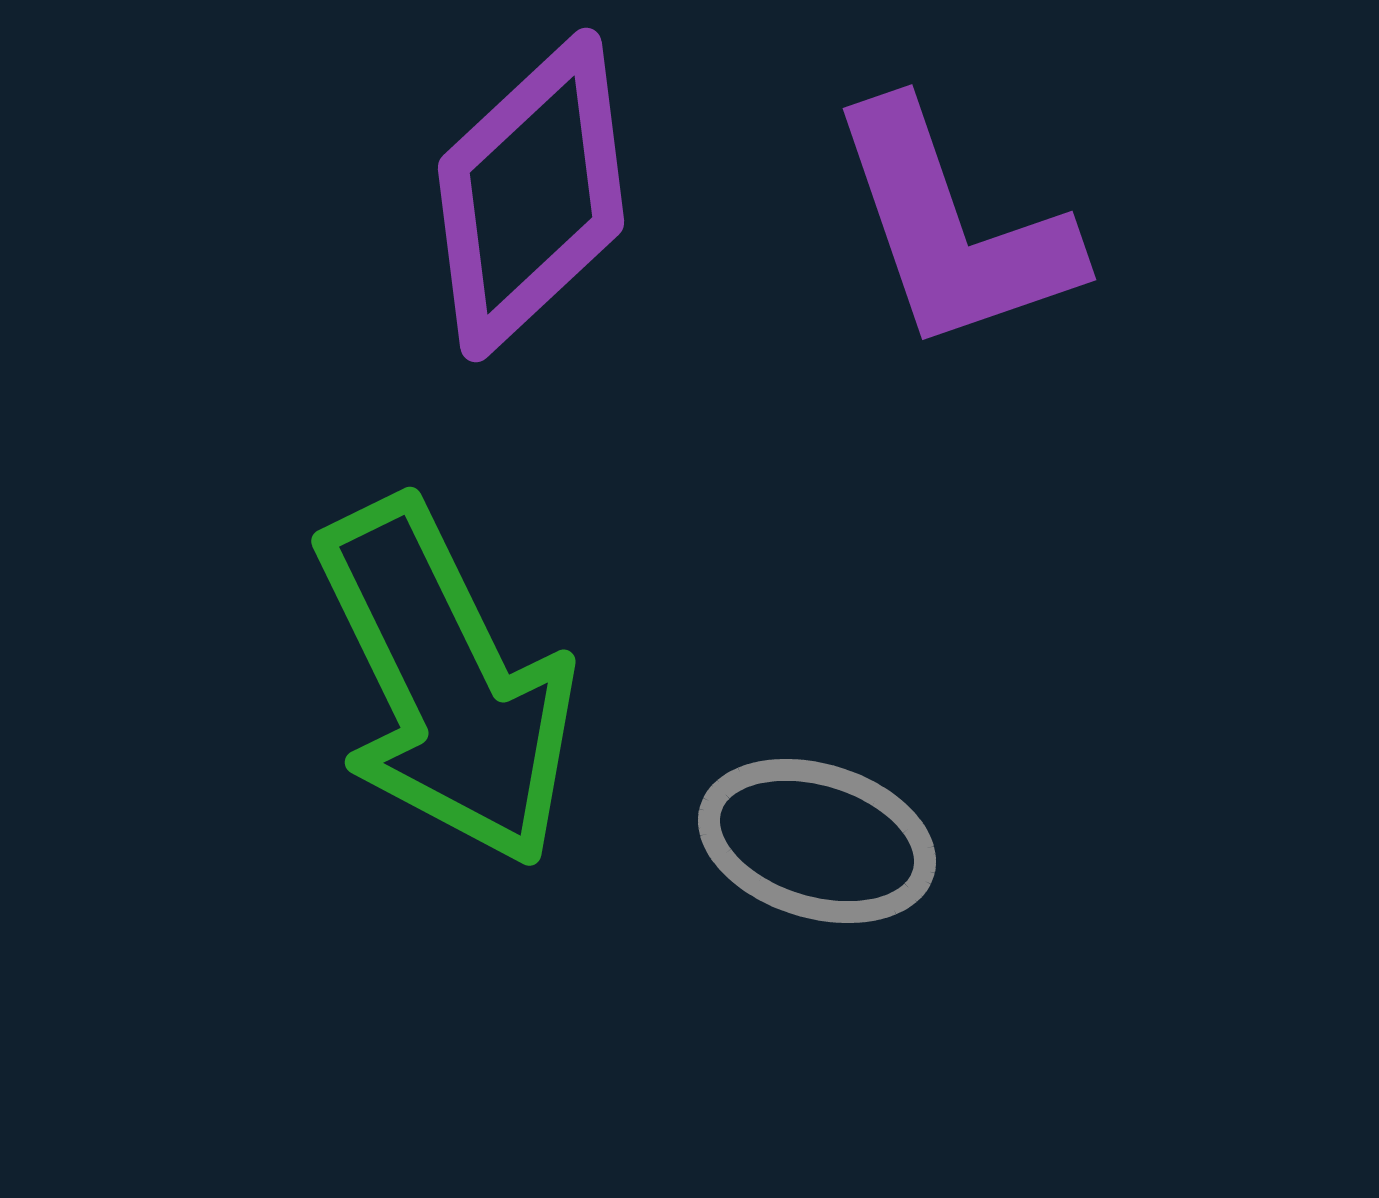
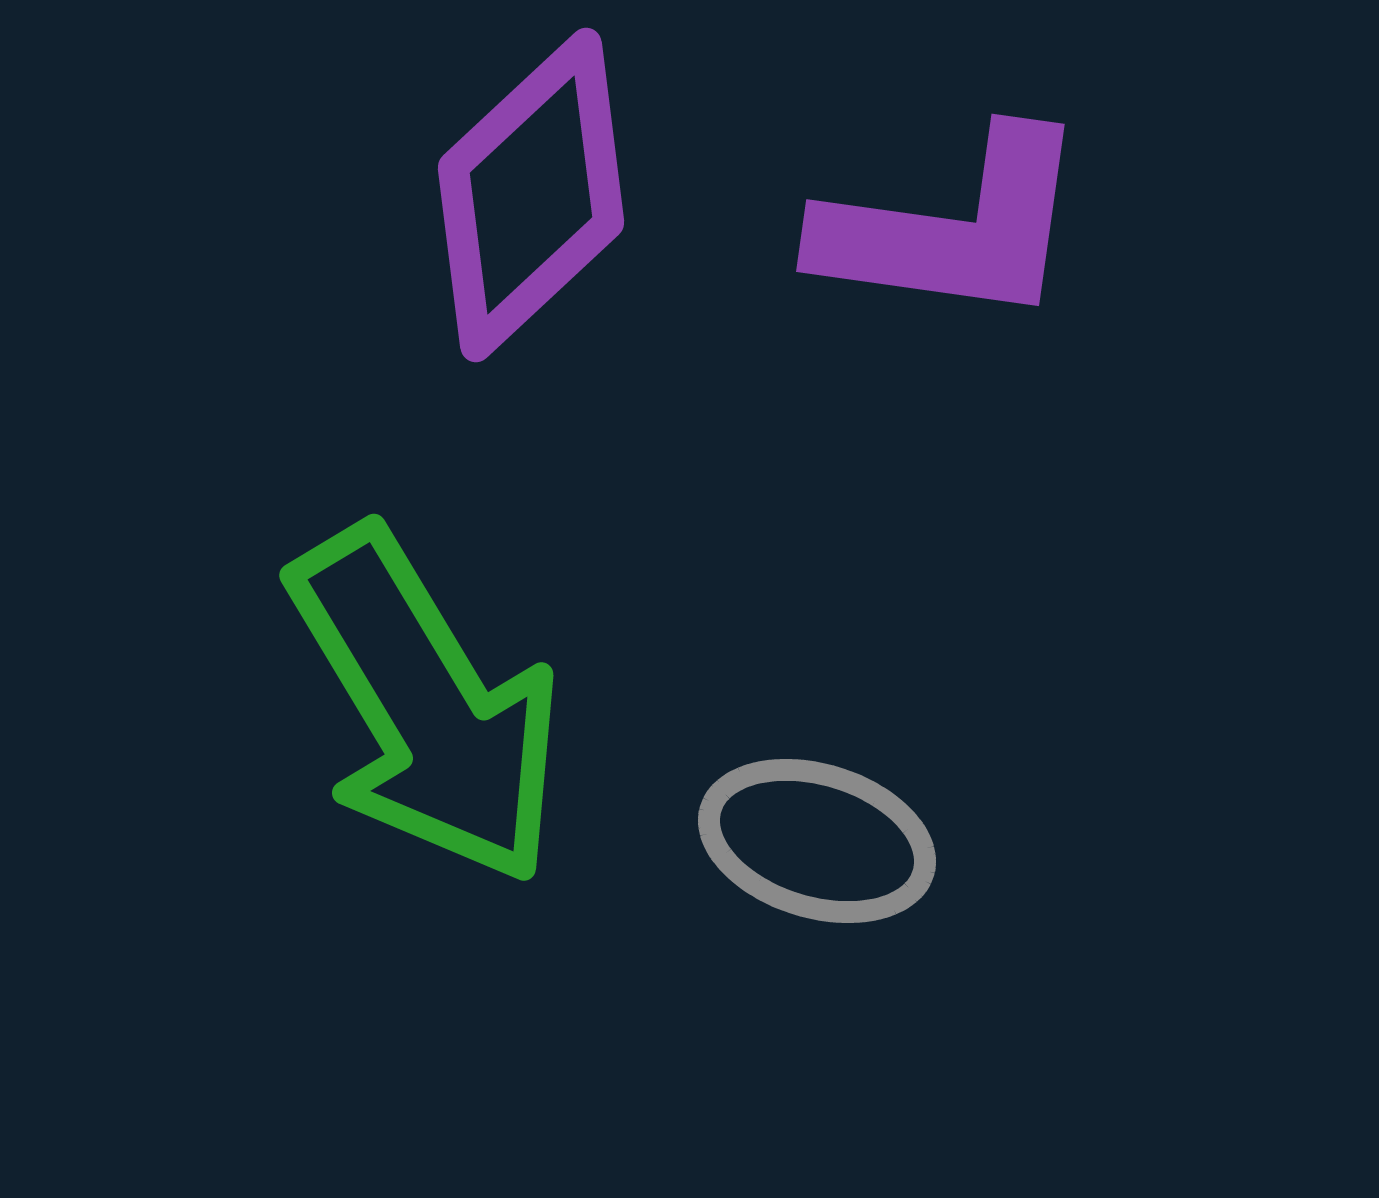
purple L-shape: rotated 63 degrees counterclockwise
green arrow: moved 20 px left, 23 px down; rotated 5 degrees counterclockwise
